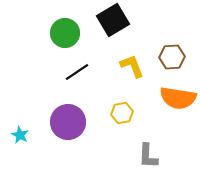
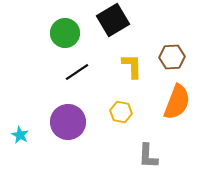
yellow L-shape: rotated 20 degrees clockwise
orange semicircle: moved 1 px left, 4 px down; rotated 78 degrees counterclockwise
yellow hexagon: moved 1 px left, 1 px up; rotated 20 degrees clockwise
